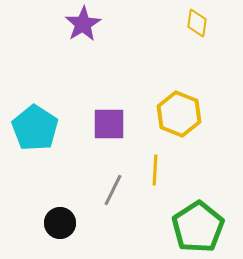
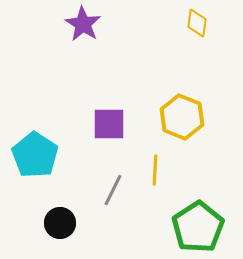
purple star: rotated 9 degrees counterclockwise
yellow hexagon: moved 3 px right, 3 px down
cyan pentagon: moved 27 px down
